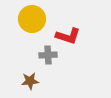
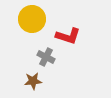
gray cross: moved 2 px left, 2 px down; rotated 30 degrees clockwise
brown star: moved 3 px right
